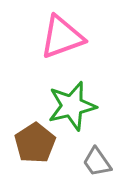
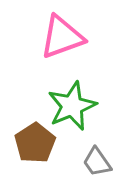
green star: rotated 9 degrees counterclockwise
